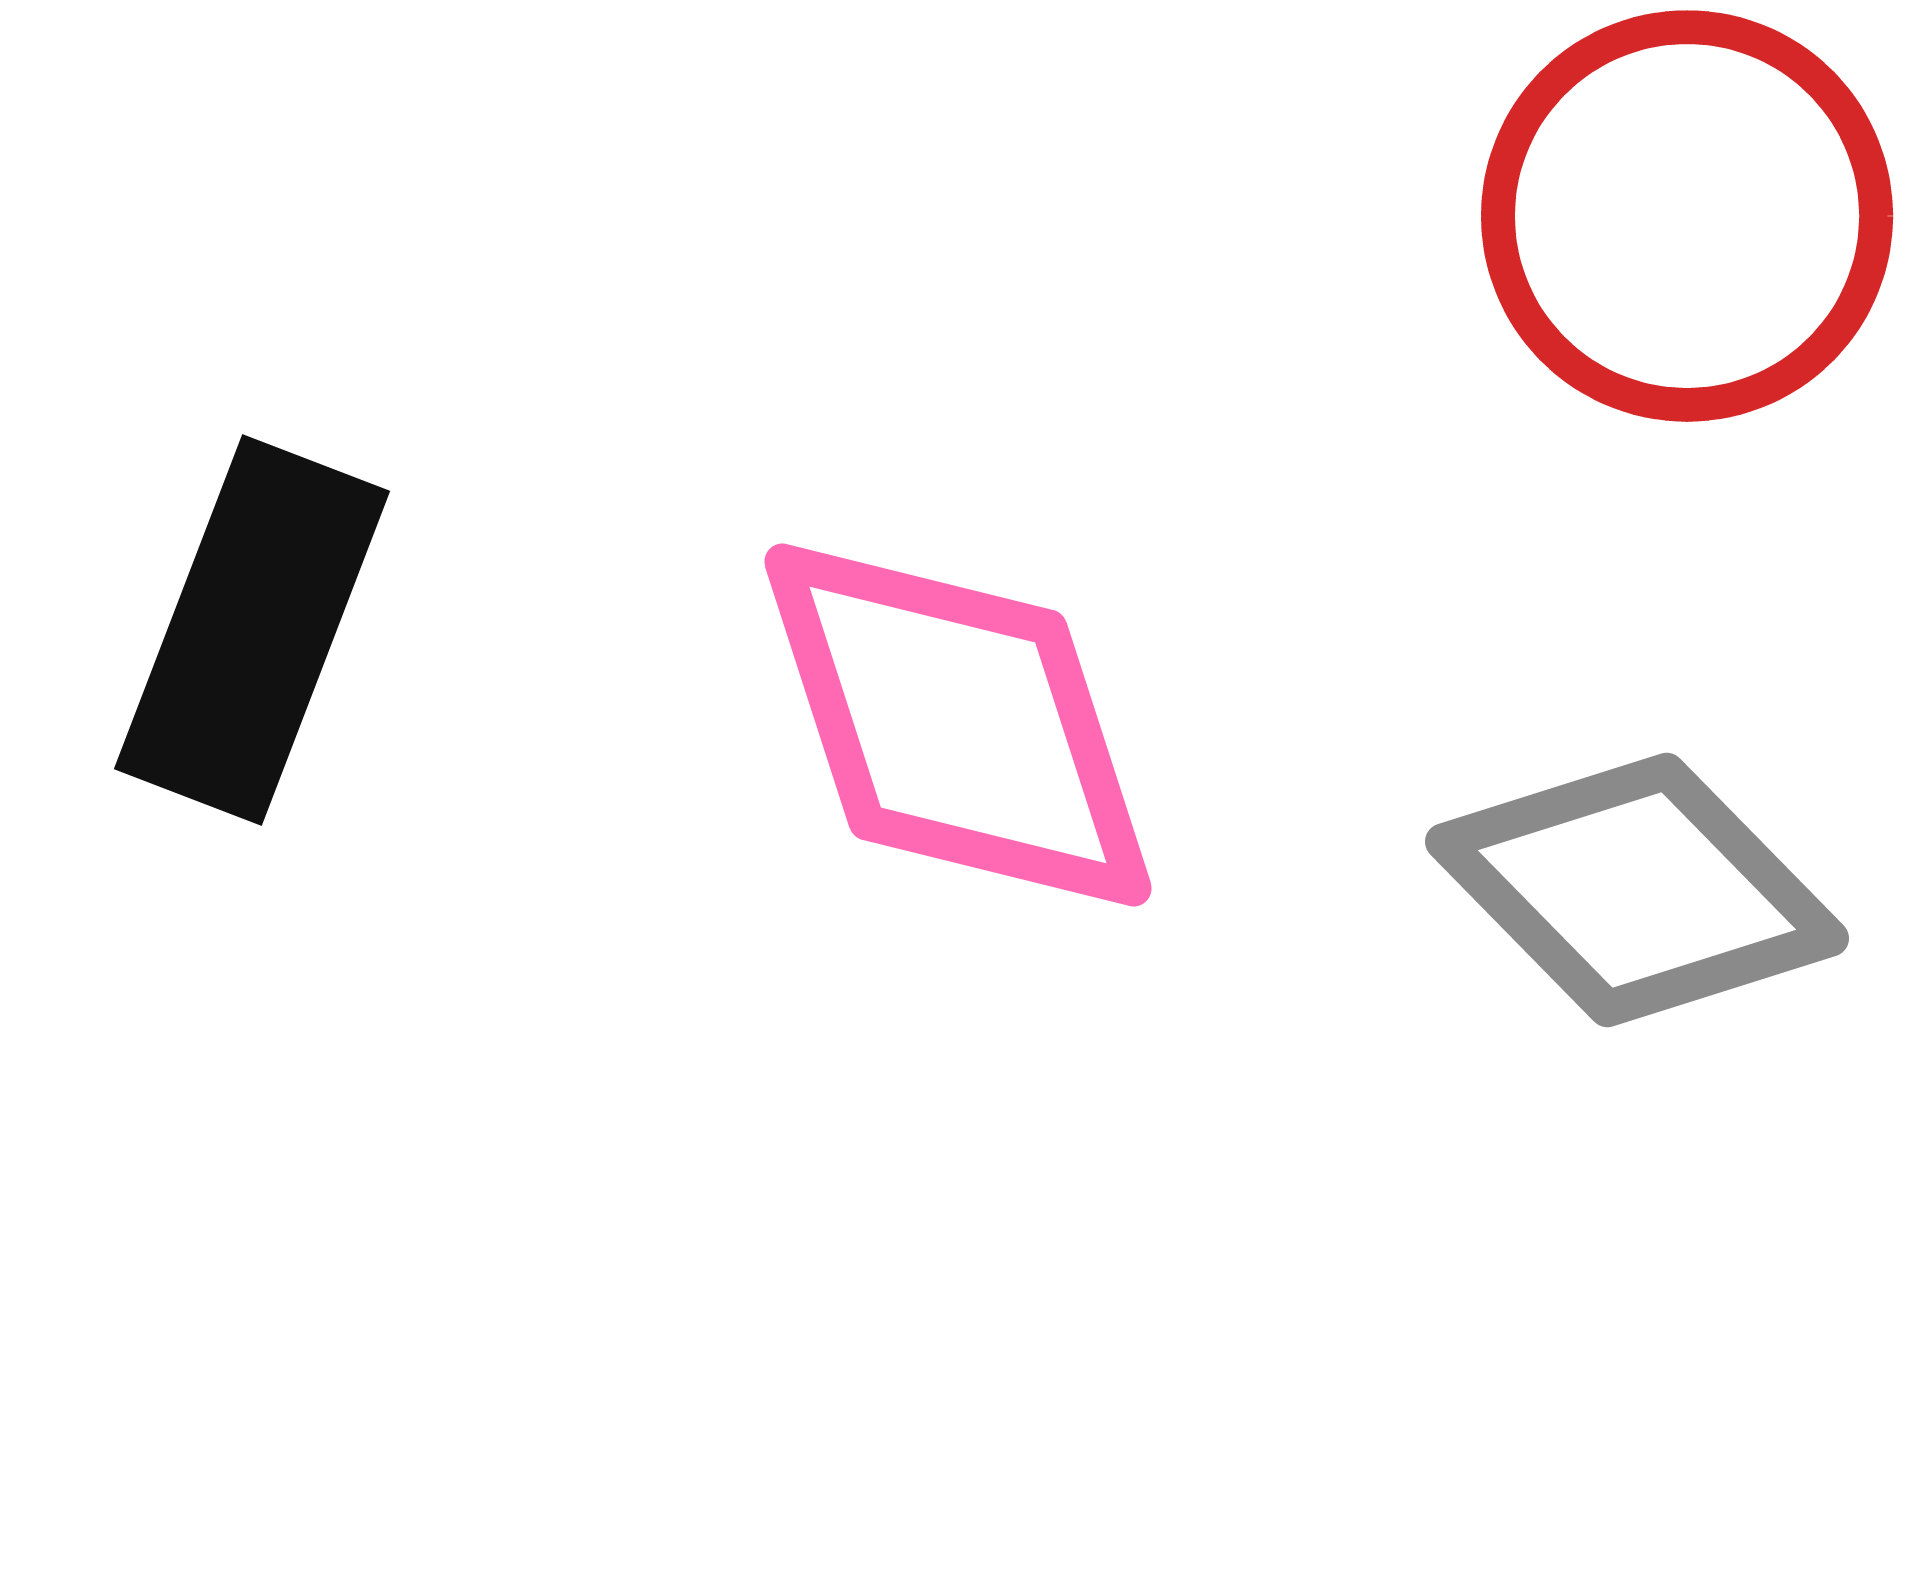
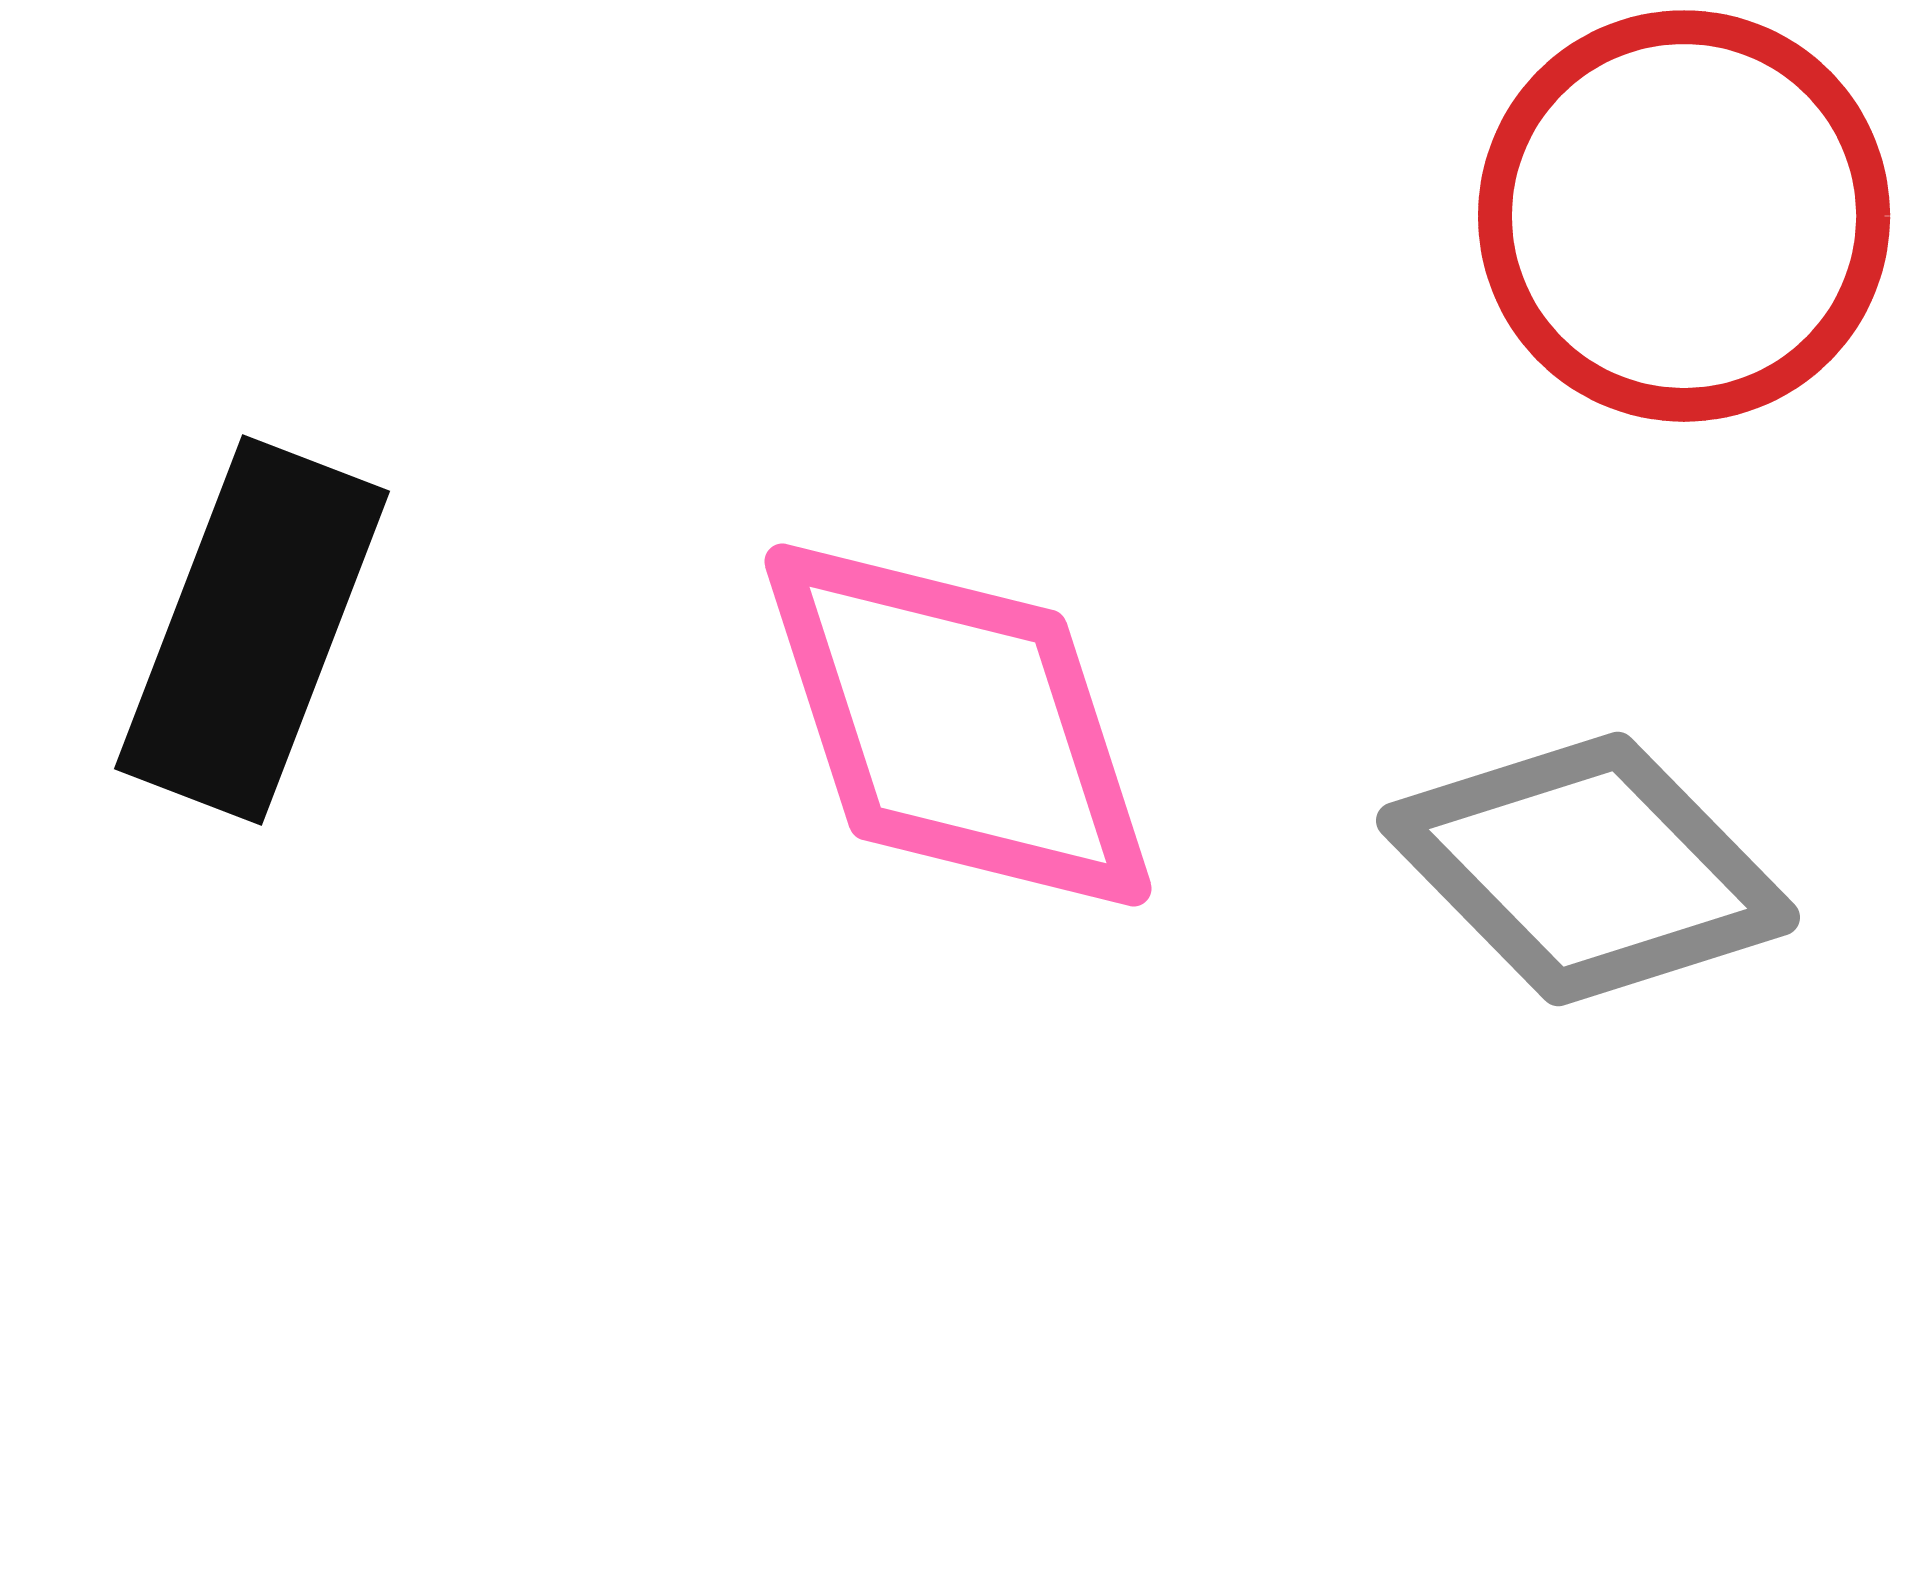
red circle: moved 3 px left
gray diamond: moved 49 px left, 21 px up
